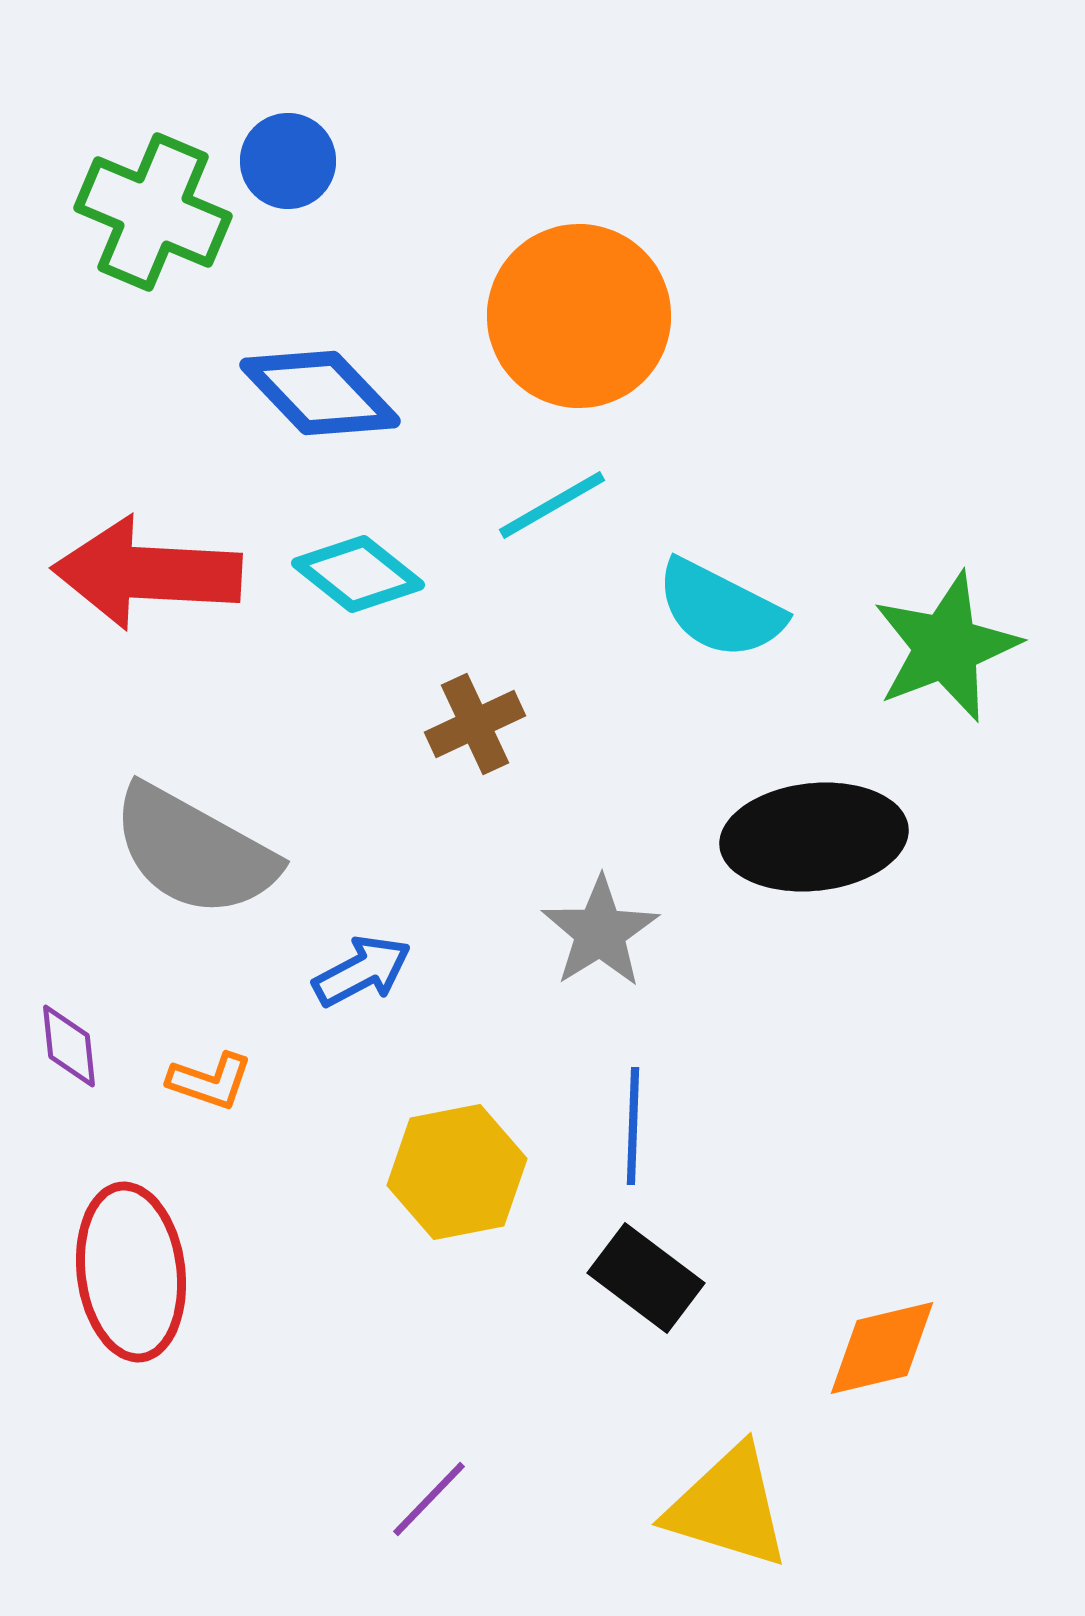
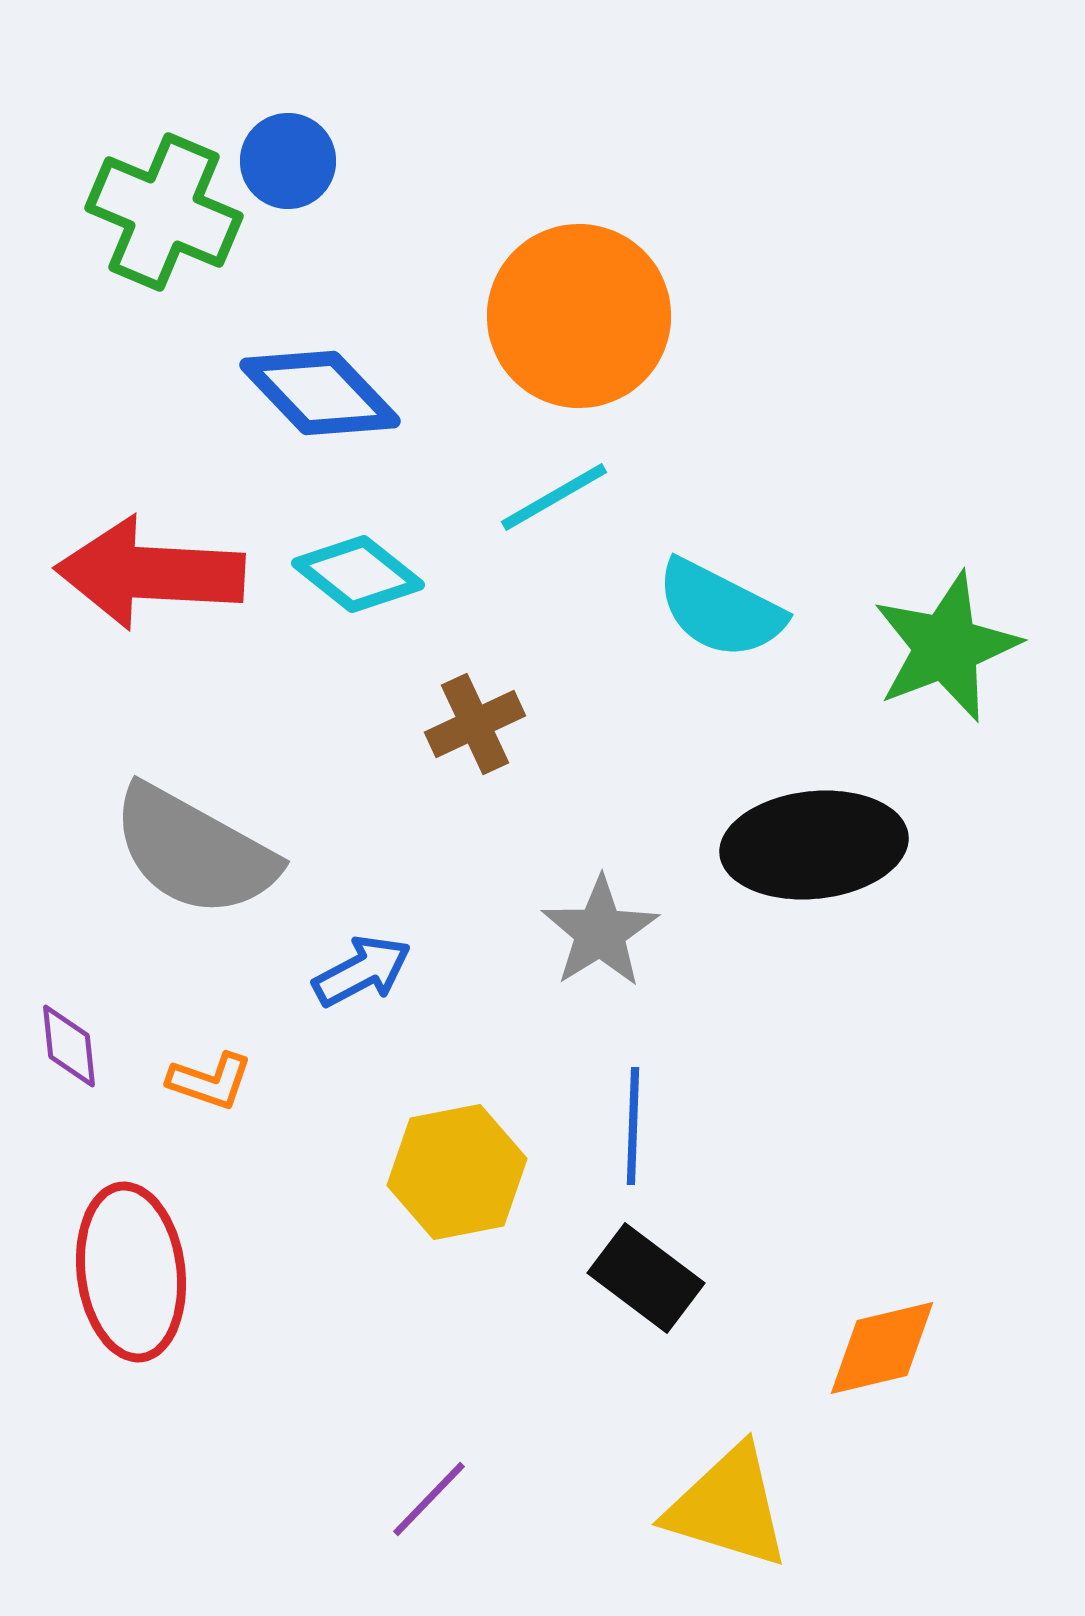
green cross: moved 11 px right
cyan line: moved 2 px right, 8 px up
red arrow: moved 3 px right
black ellipse: moved 8 px down
